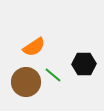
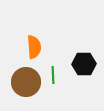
orange semicircle: rotated 60 degrees counterclockwise
green line: rotated 48 degrees clockwise
